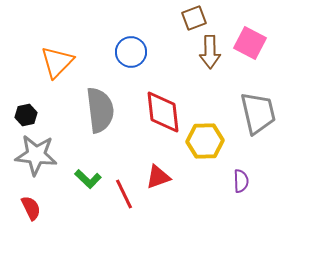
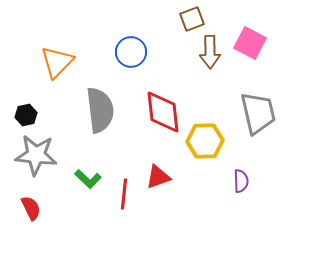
brown square: moved 2 px left, 1 px down
red line: rotated 32 degrees clockwise
